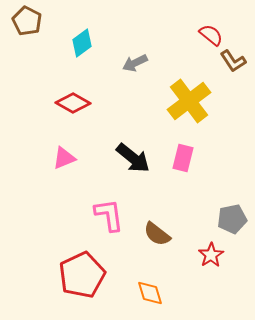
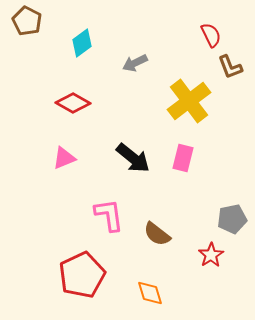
red semicircle: rotated 25 degrees clockwise
brown L-shape: moved 3 px left, 6 px down; rotated 12 degrees clockwise
